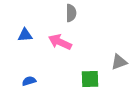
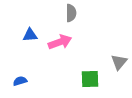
blue triangle: moved 5 px right
pink arrow: rotated 135 degrees clockwise
gray triangle: rotated 30 degrees counterclockwise
blue semicircle: moved 9 px left
